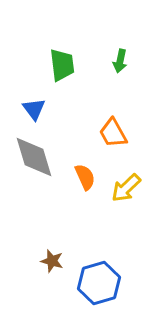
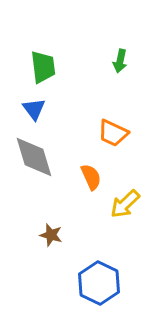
green trapezoid: moved 19 px left, 2 px down
orange trapezoid: rotated 36 degrees counterclockwise
orange semicircle: moved 6 px right
yellow arrow: moved 1 px left, 16 px down
brown star: moved 1 px left, 26 px up
blue hexagon: rotated 18 degrees counterclockwise
